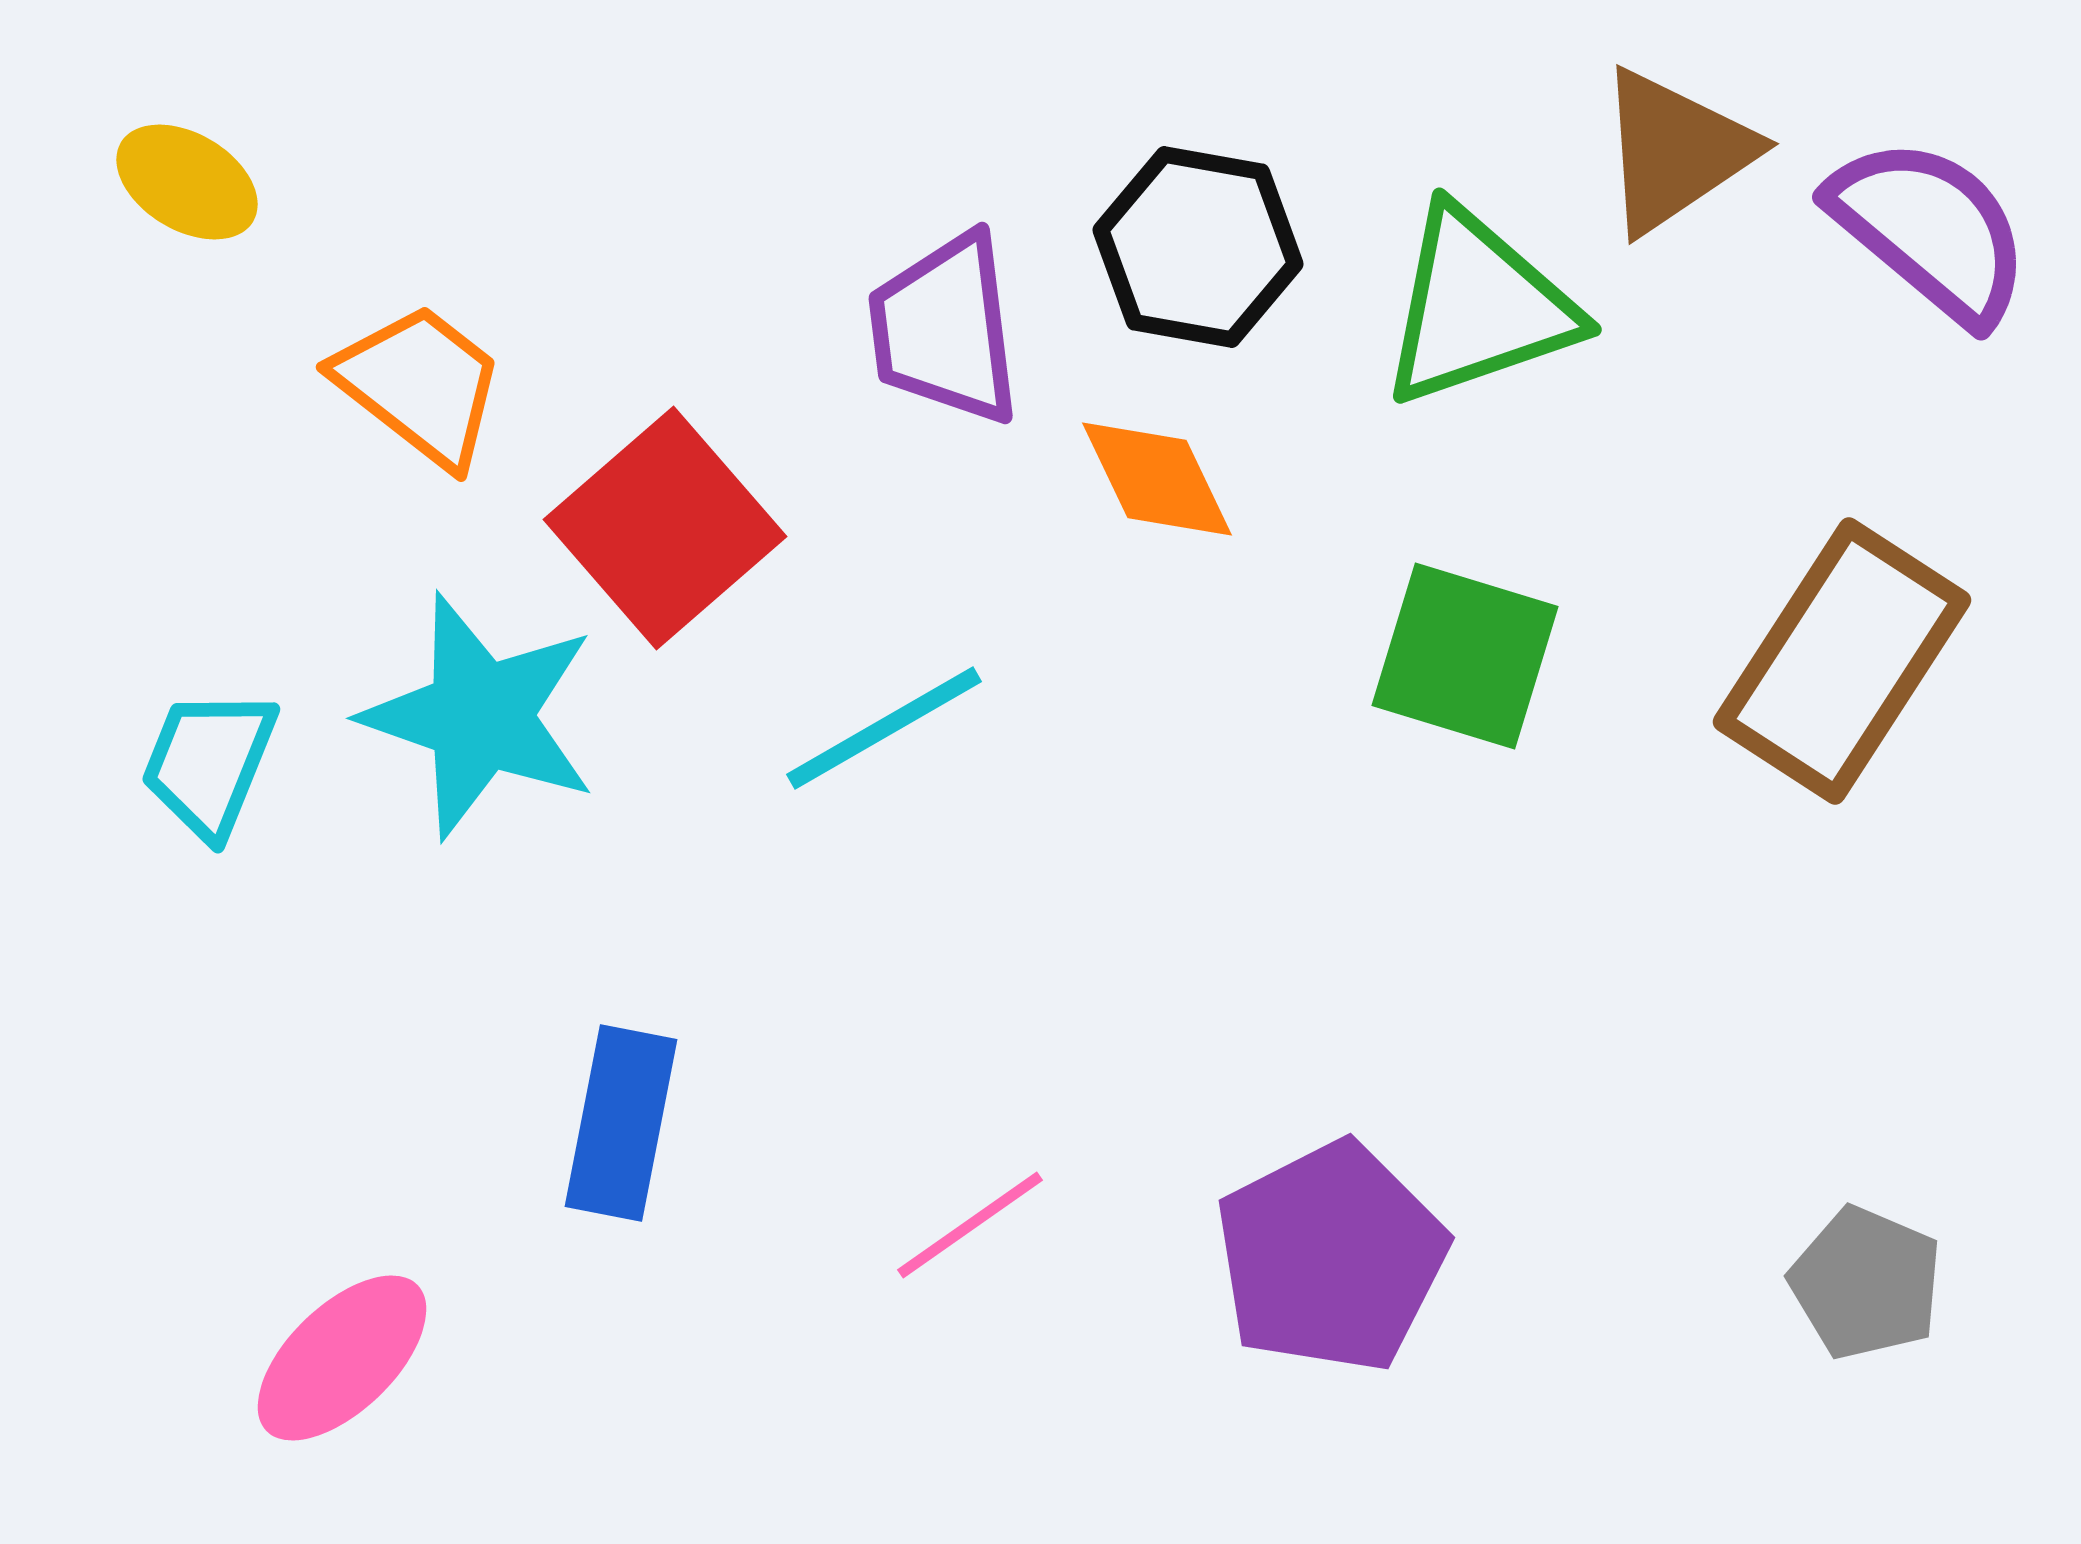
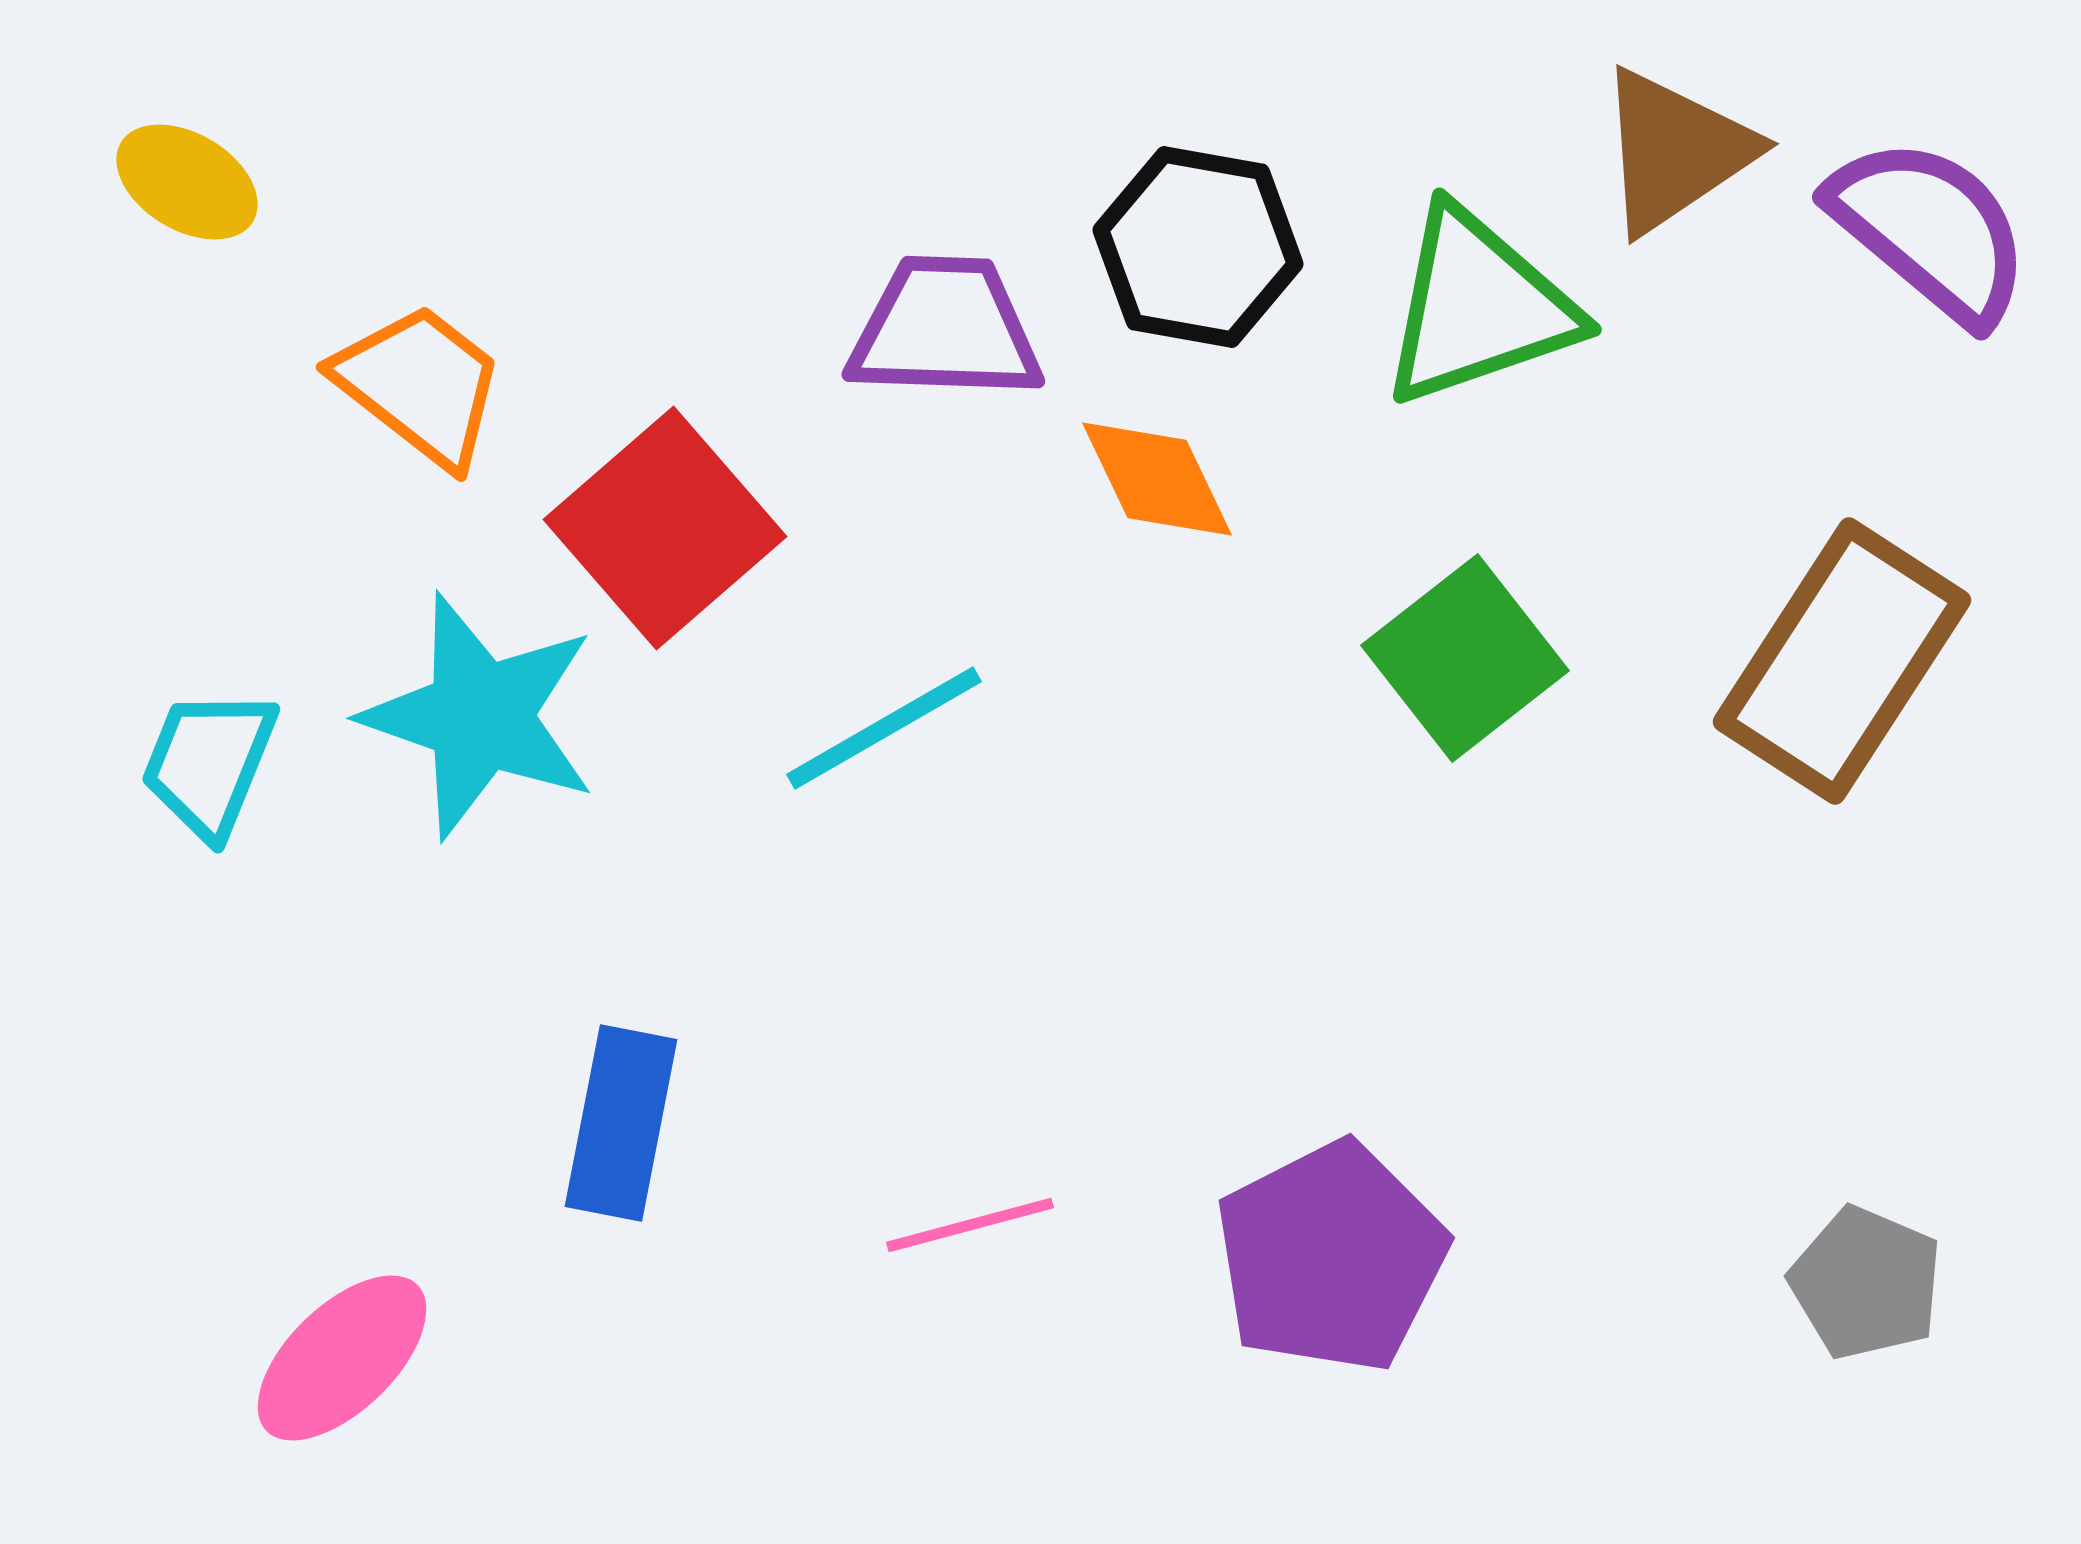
purple trapezoid: rotated 99 degrees clockwise
green square: moved 2 px down; rotated 35 degrees clockwise
pink line: rotated 20 degrees clockwise
